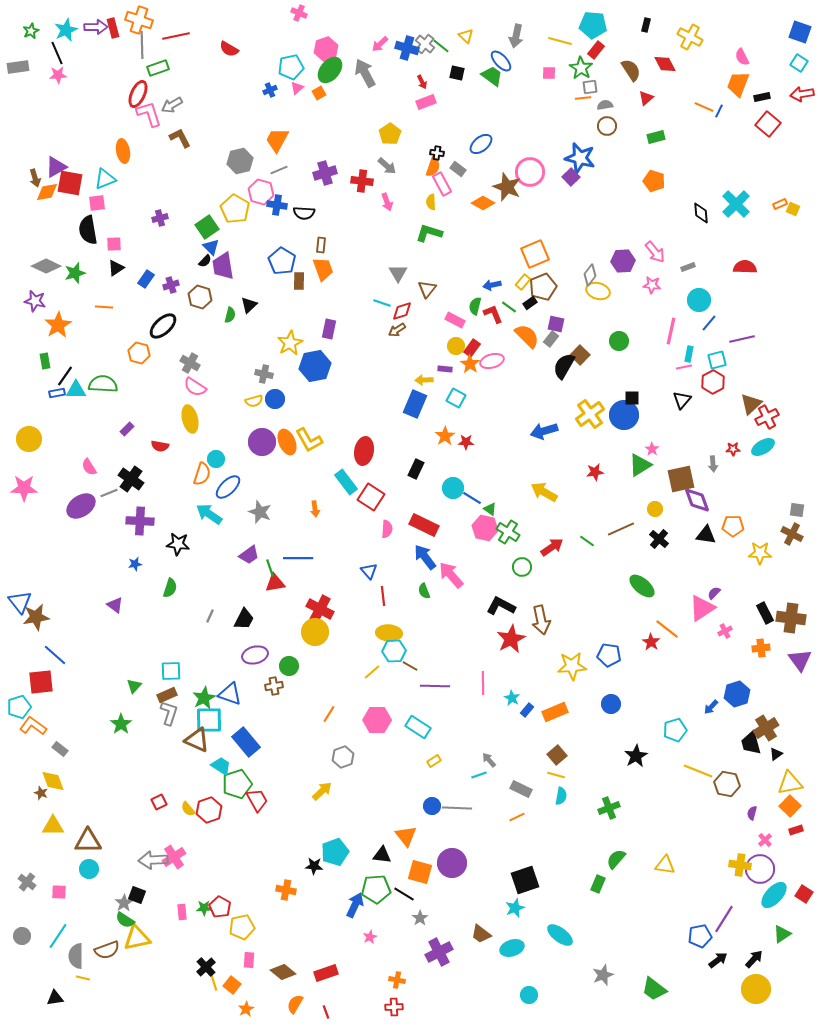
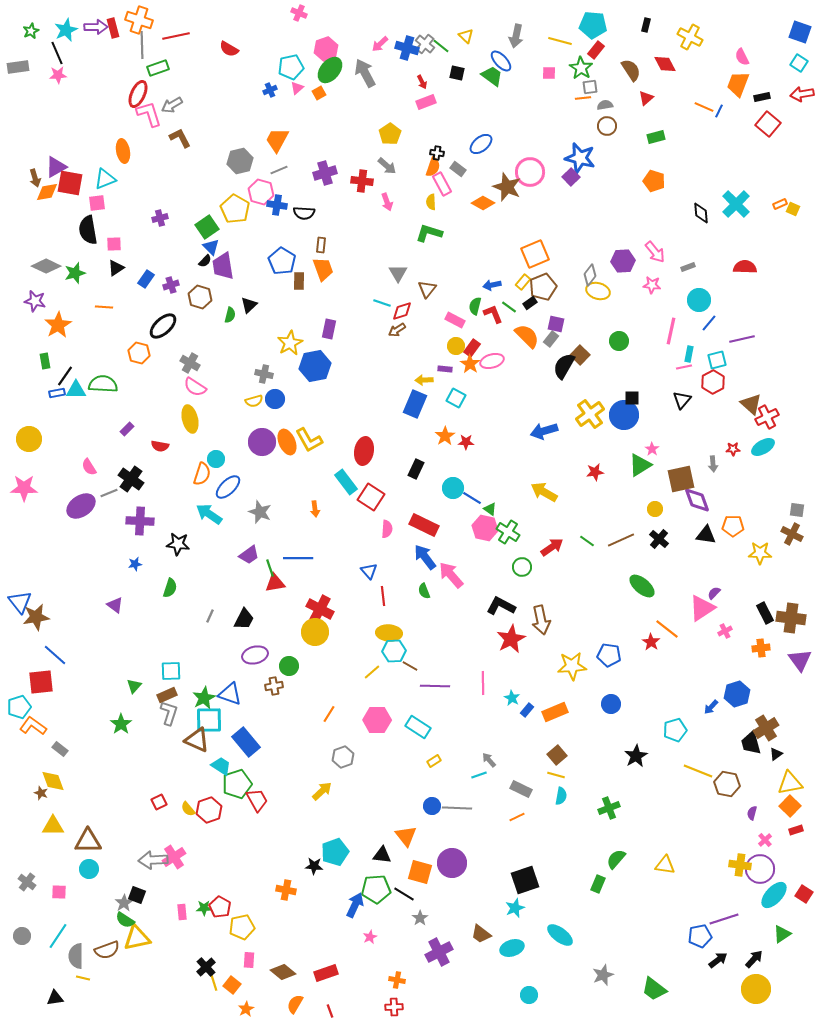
brown triangle at (751, 404): rotated 35 degrees counterclockwise
brown line at (621, 529): moved 11 px down
purple line at (724, 919): rotated 40 degrees clockwise
red line at (326, 1012): moved 4 px right, 1 px up
